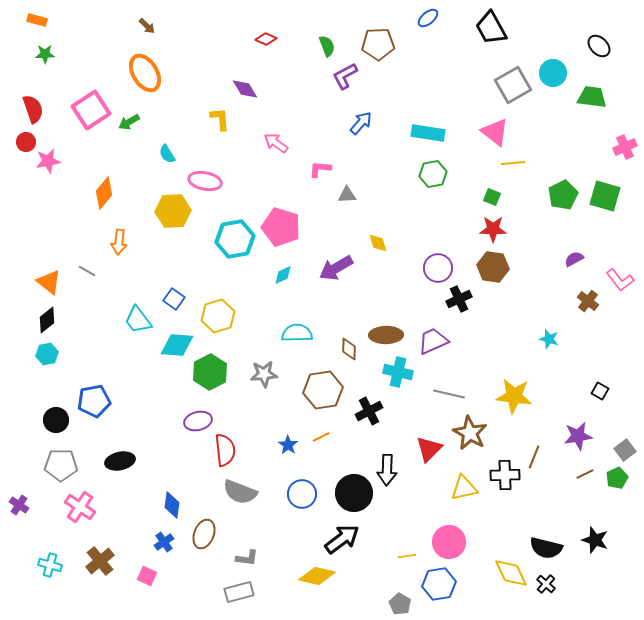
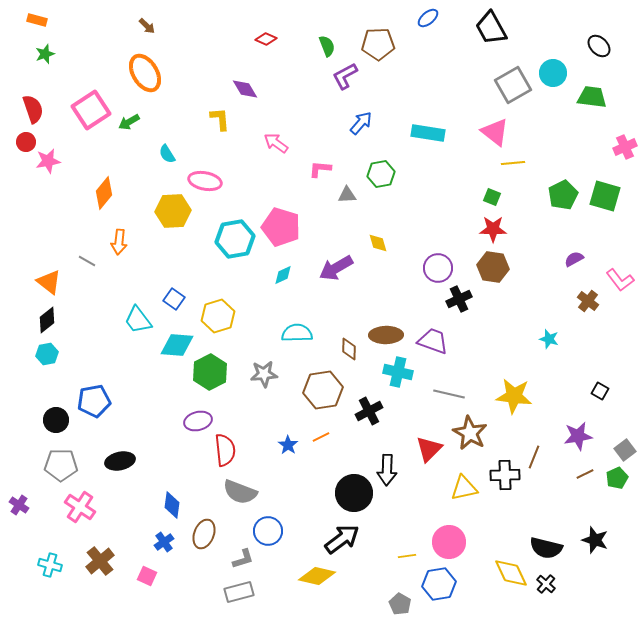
green star at (45, 54): rotated 18 degrees counterclockwise
green hexagon at (433, 174): moved 52 px left
gray line at (87, 271): moved 10 px up
purple trapezoid at (433, 341): rotated 44 degrees clockwise
blue circle at (302, 494): moved 34 px left, 37 px down
gray L-shape at (247, 558): moved 4 px left, 1 px down; rotated 25 degrees counterclockwise
